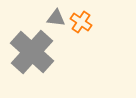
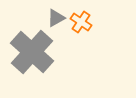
gray triangle: rotated 36 degrees counterclockwise
